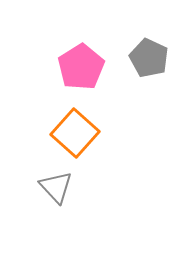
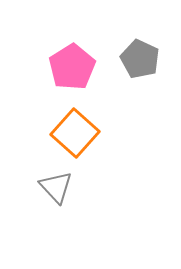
gray pentagon: moved 9 px left, 1 px down
pink pentagon: moved 9 px left
